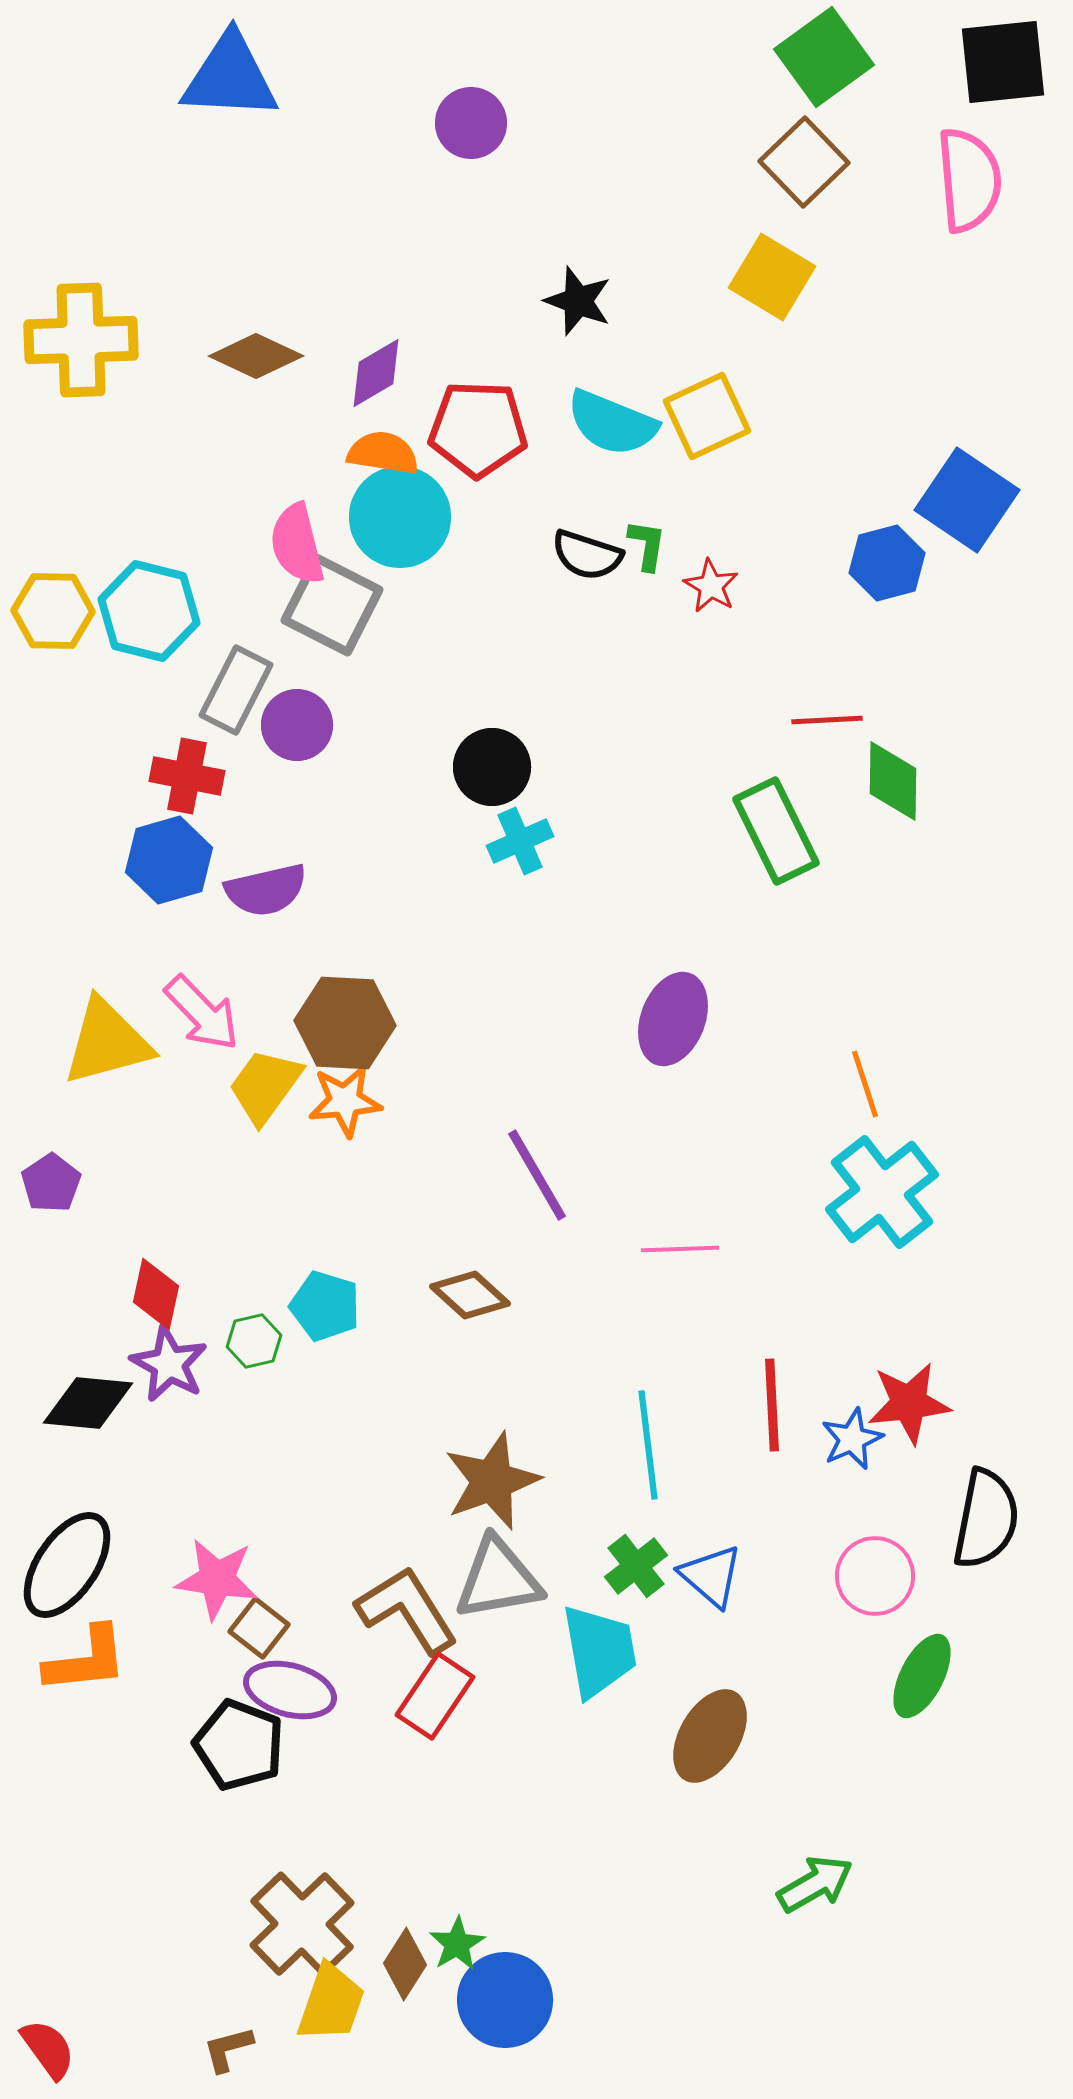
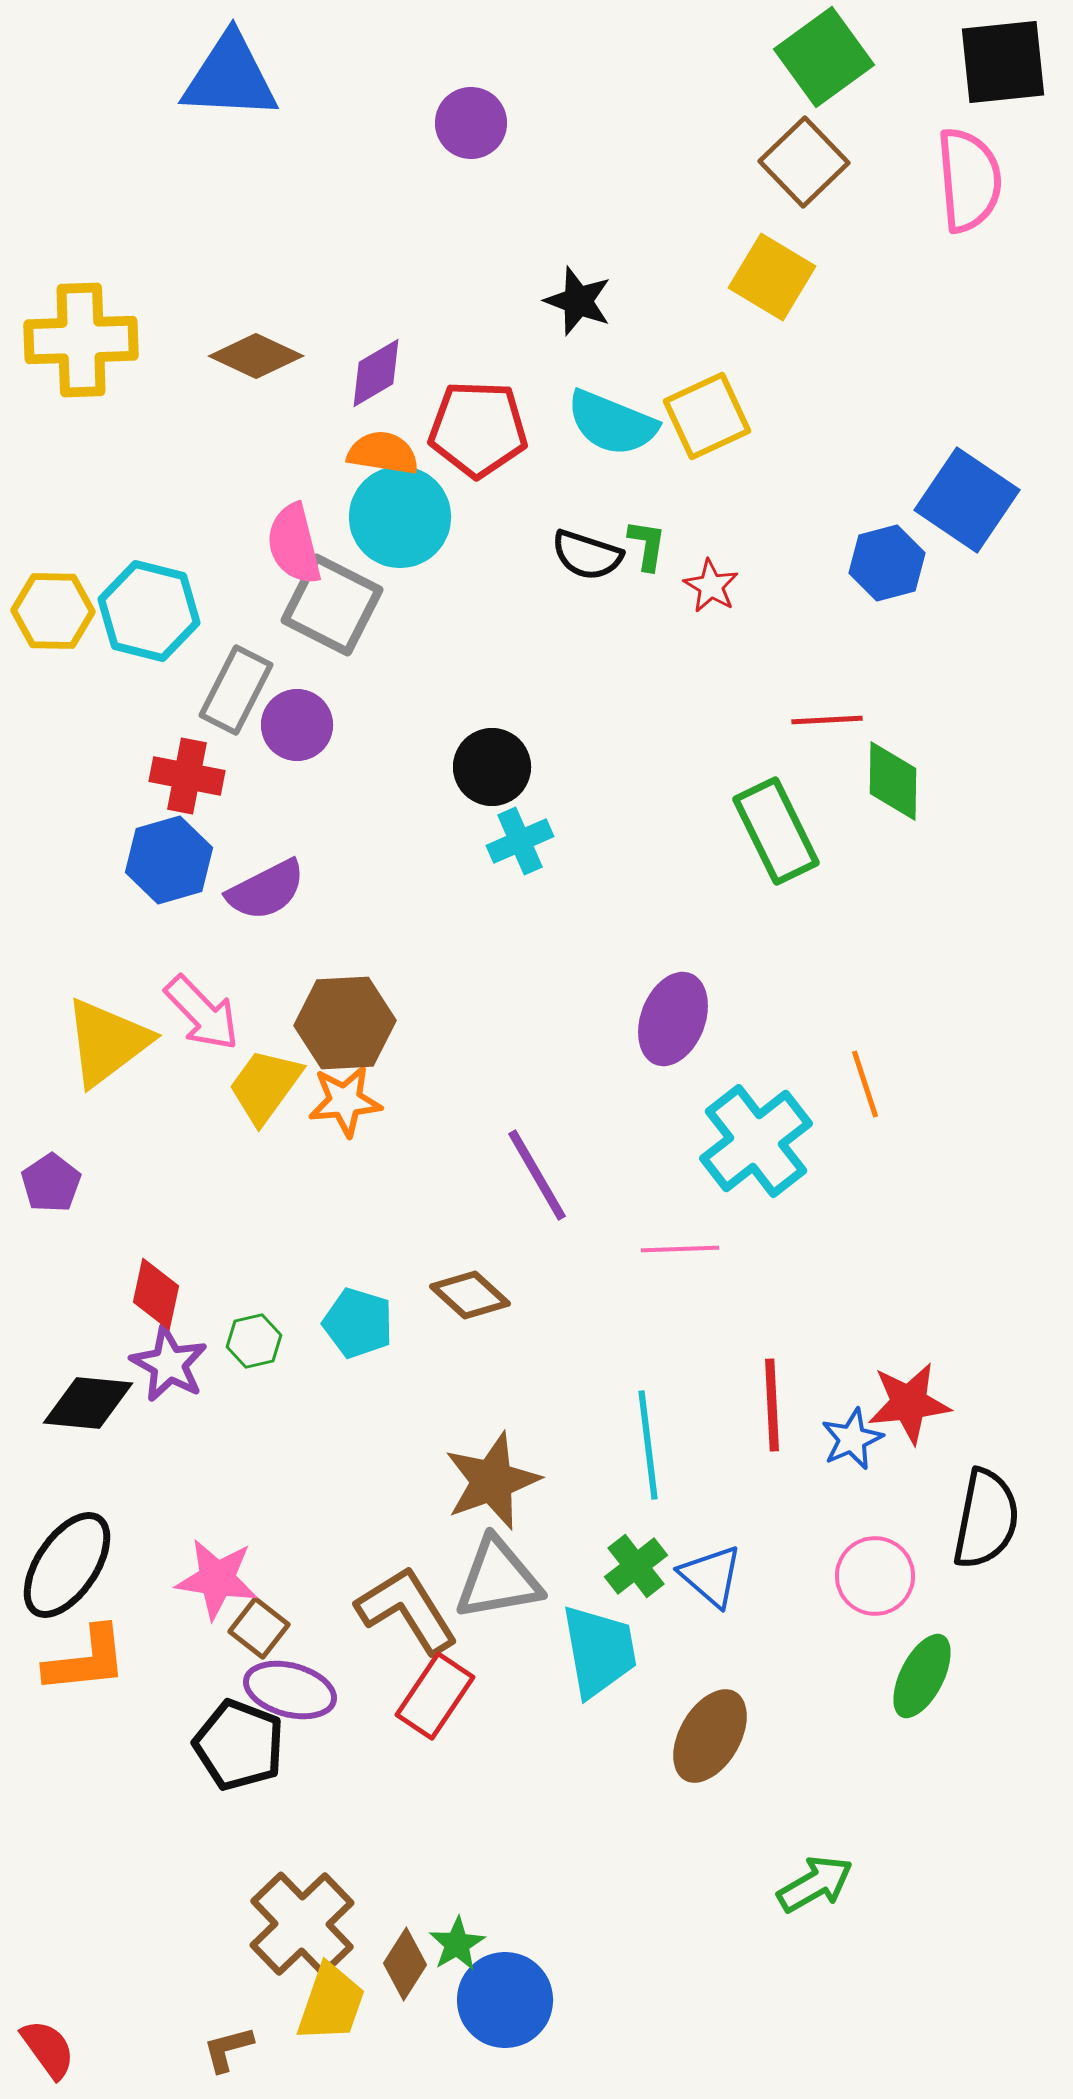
pink semicircle at (297, 544): moved 3 px left
purple semicircle at (266, 890): rotated 14 degrees counterclockwise
brown hexagon at (345, 1023): rotated 6 degrees counterclockwise
yellow triangle at (107, 1042): rotated 22 degrees counterclockwise
cyan cross at (882, 1192): moved 126 px left, 51 px up
cyan pentagon at (325, 1306): moved 33 px right, 17 px down
